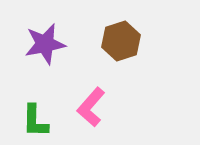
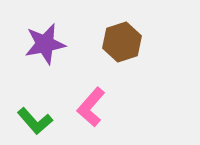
brown hexagon: moved 1 px right, 1 px down
green L-shape: rotated 42 degrees counterclockwise
